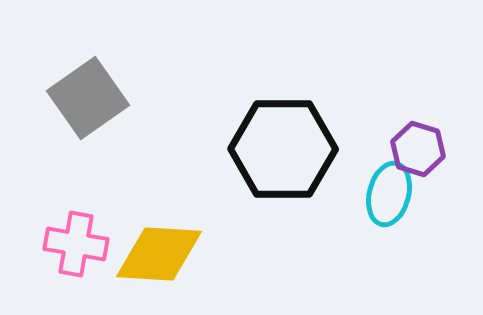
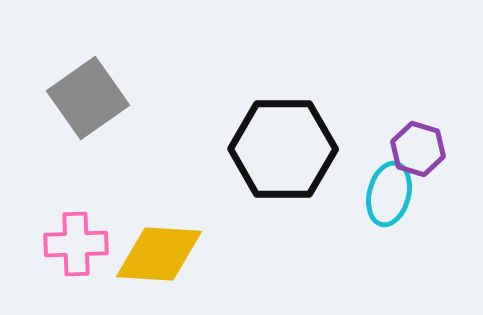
pink cross: rotated 12 degrees counterclockwise
